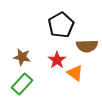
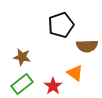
black pentagon: rotated 10 degrees clockwise
red star: moved 4 px left, 26 px down
green rectangle: rotated 10 degrees clockwise
